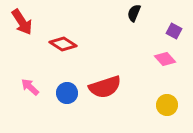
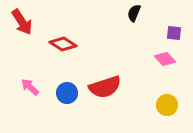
purple square: moved 2 px down; rotated 21 degrees counterclockwise
